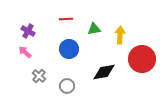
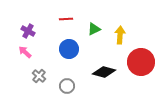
green triangle: rotated 16 degrees counterclockwise
red circle: moved 1 px left, 3 px down
black diamond: rotated 25 degrees clockwise
